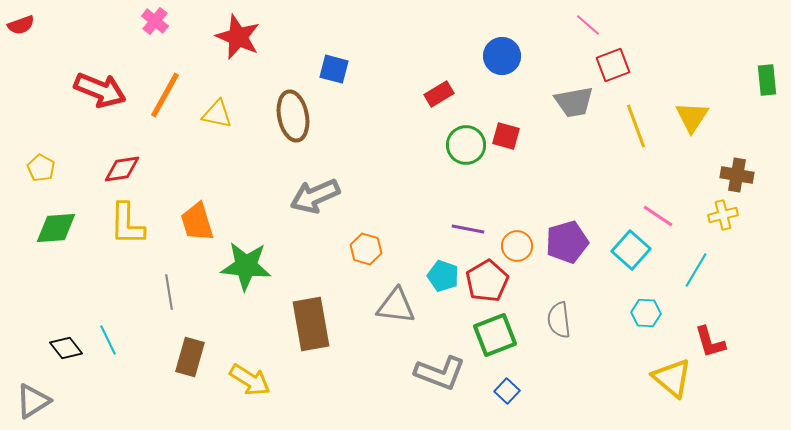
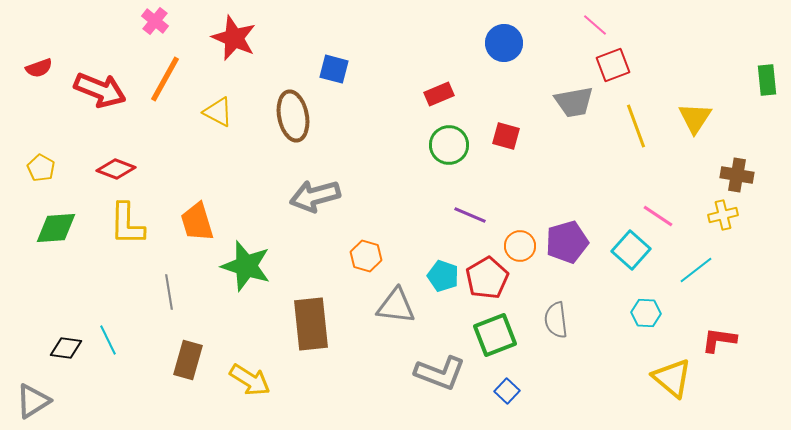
red semicircle at (21, 25): moved 18 px right, 43 px down
pink line at (588, 25): moved 7 px right
red star at (238, 37): moved 4 px left, 1 px down
blue circle at (502, 56): moved 2 px right, 13 px up
red rectangle at (439, 94): rotated 8 degrees clockwise
orange line at (165, 95): moved 16 px up
yellow triangle at (217, 114): moved 1 px right, 2 px up; rotated 16 degrees clockwise
yellow triangle at (692, 117): moved 3 px right, 1 px down
green circle at (466, 145): moved 17 px left
red diamond at (122, 169): moved 6 px left; rotated 30 degrees clockwise
gray arrow at (315, 196): rotated 9 degrees clockwise
purple line at (468, 229): moved 2 px right, 14 px up; rotated 12 degrees clockwise
orange circle at (517, 246): moved 3 px right
orange hexagon at (366, 249): moved 7 px down
green star at (246, 266): rotated 12 degrees clockwise
cyan line at (696, 270): rotated 21 degrees clockwise
red pentagon at (487, 281): moved 3 px up
gray semicircle at (559, 320): moved 3 px left
brown rectangle at (311, 324): rotated 4 degrees clockwise
red L-shape at (710, 342): moved 9 px right, 2 px up; rotated 114 degrees clockwise
black diamond at (66, 348): rotated 44 degrees counterclockwise
brown rectangle at (190, 357): moved 2 px left, 3 px down
